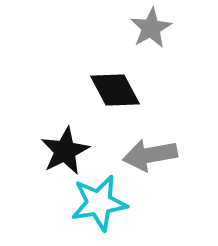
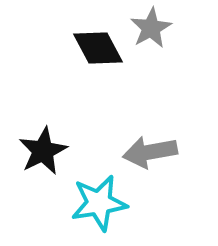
black diamond: moved 17 px left, 42 px up
black star: moved 22 px left
gray arrow: moved 3 px up
